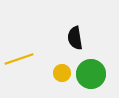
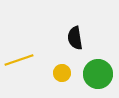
yellow line: moved 1 px down
green circle: moved 7 px right
